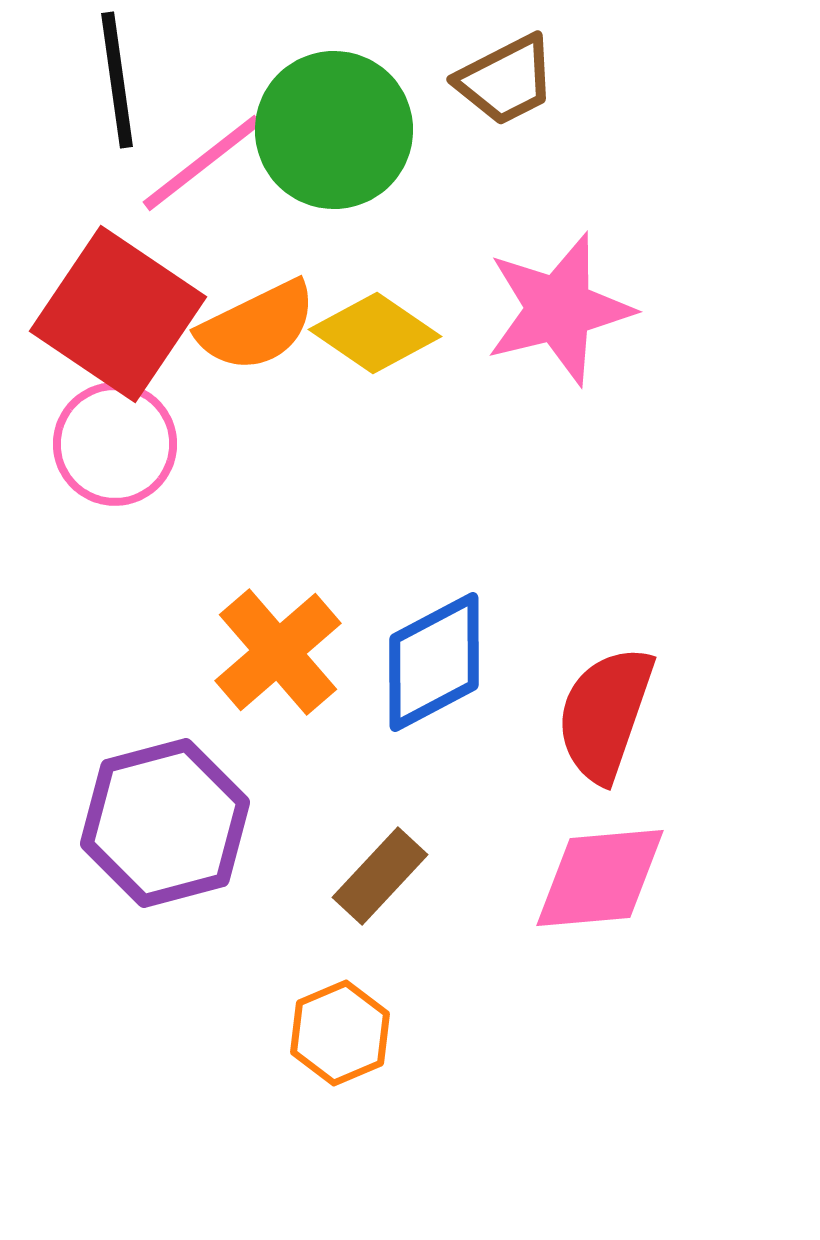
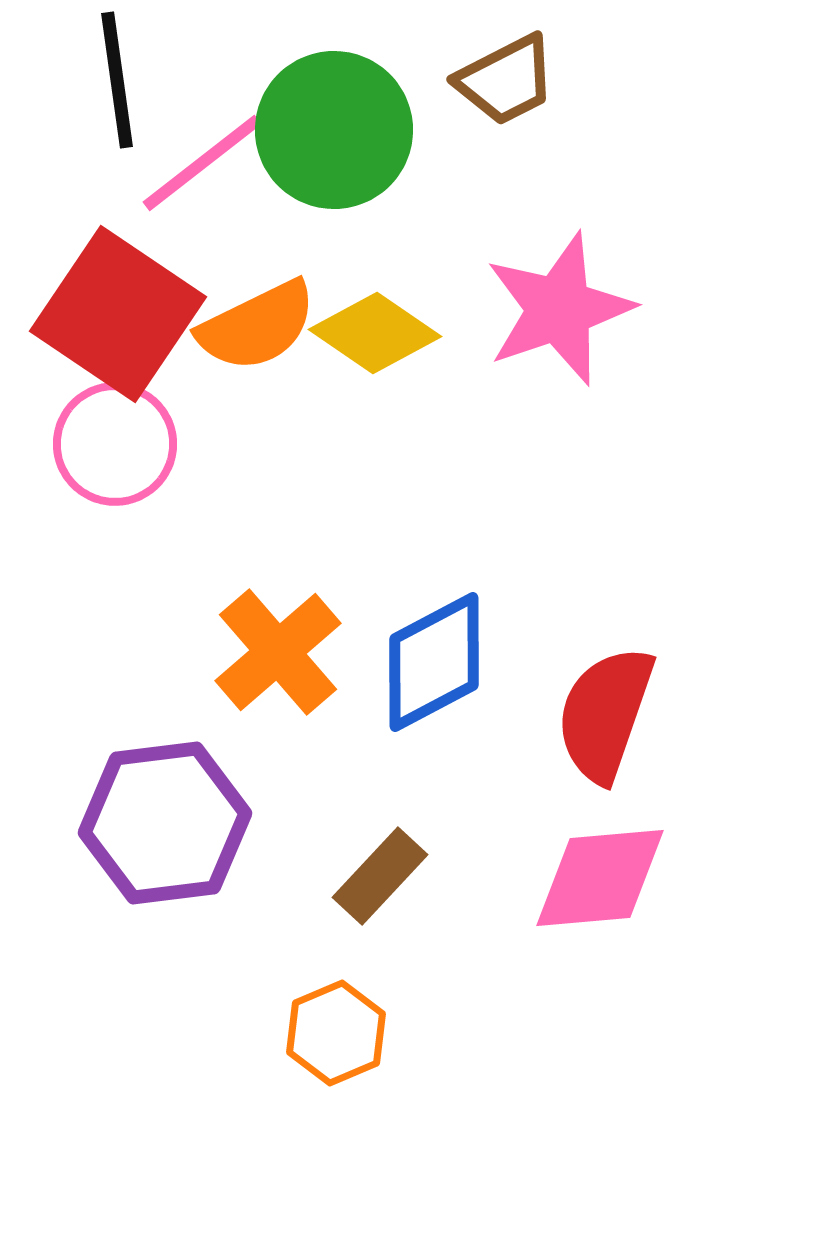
pink star: rotated 5 degrees counterclockwise
purple hexagon: rotated 8 degrees clockwise
orange hexagon: moved 4 px left
